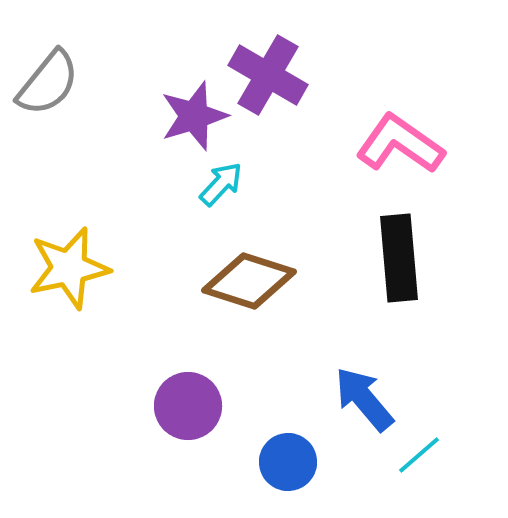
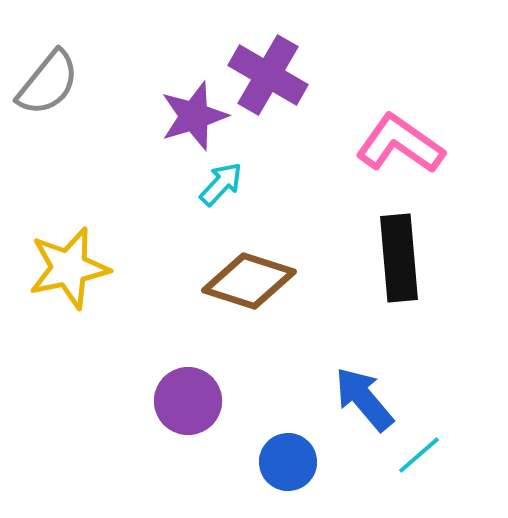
purple circle: moved 5 px up
